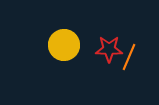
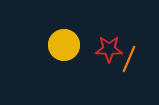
orange line: moved 2 px down
